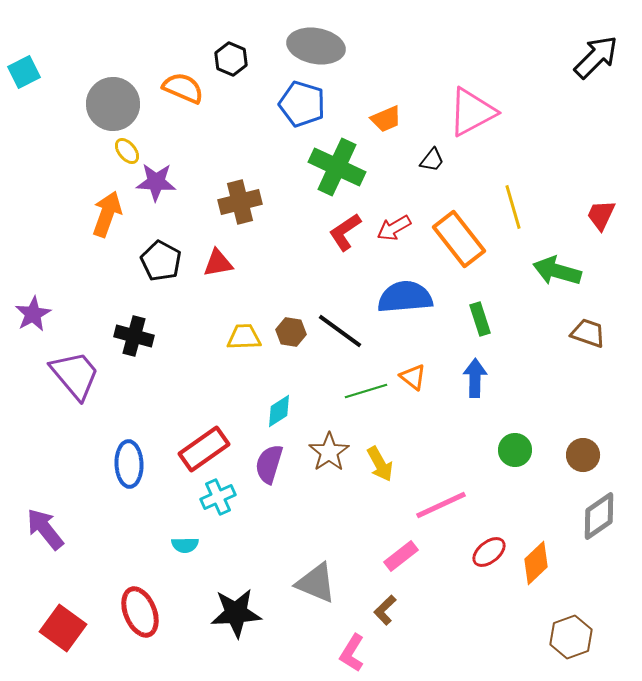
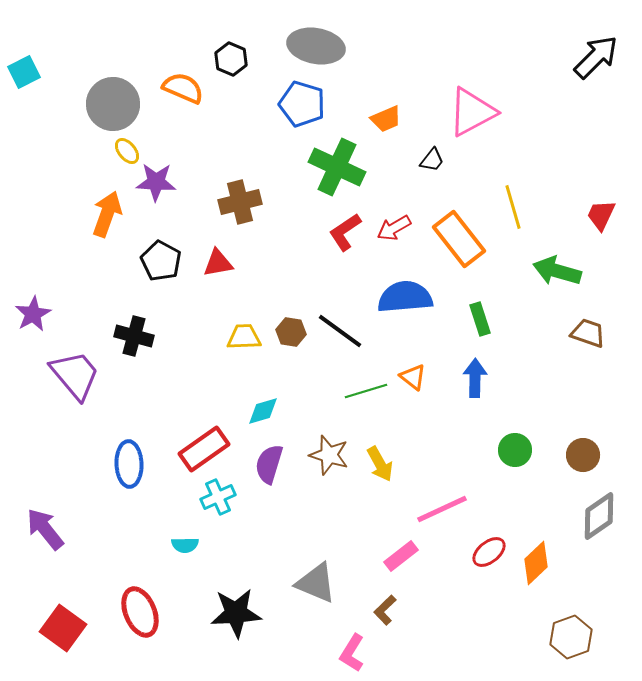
cyan diamond at (279, 411): moved 16 px left; rotated 16 degrees clockwise
brown star at (329, 452): moved 3 px down; rotated 21 degrees counterclockwise
pink line at (441, 505): moved 1 px right, 4 px down
